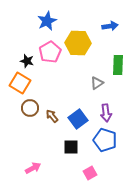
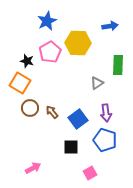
brown arrow: moved 4 px up
